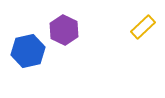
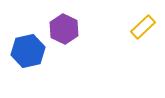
purple hexagon: moved 1 px up
